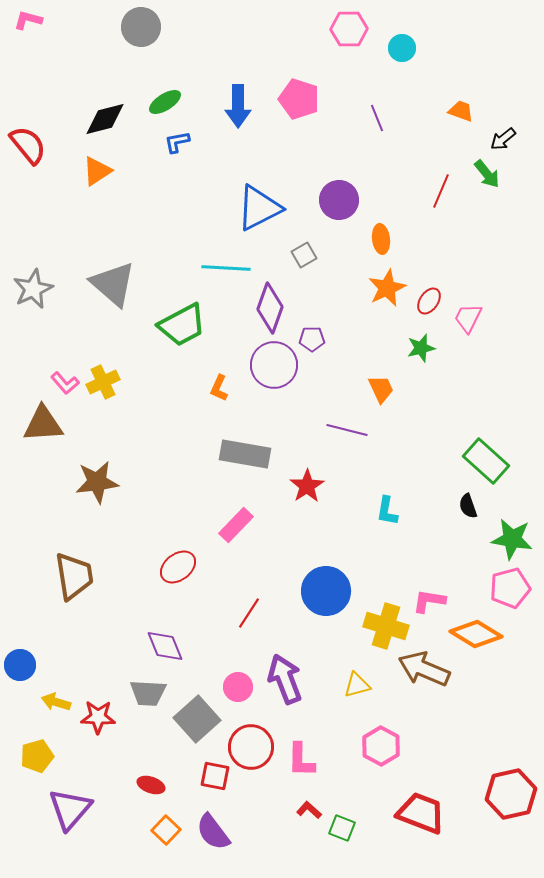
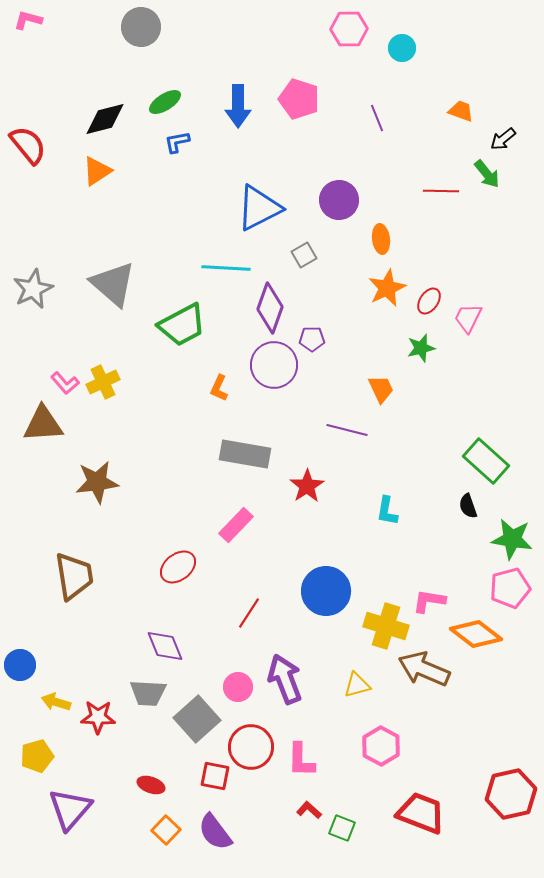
red line at (441, 191): rotated 68 degrees clockwise
orange diamond at (476, 634): rotated 6 degrees clockwise
purple semicircle at (213, 832): moved 2 px right
